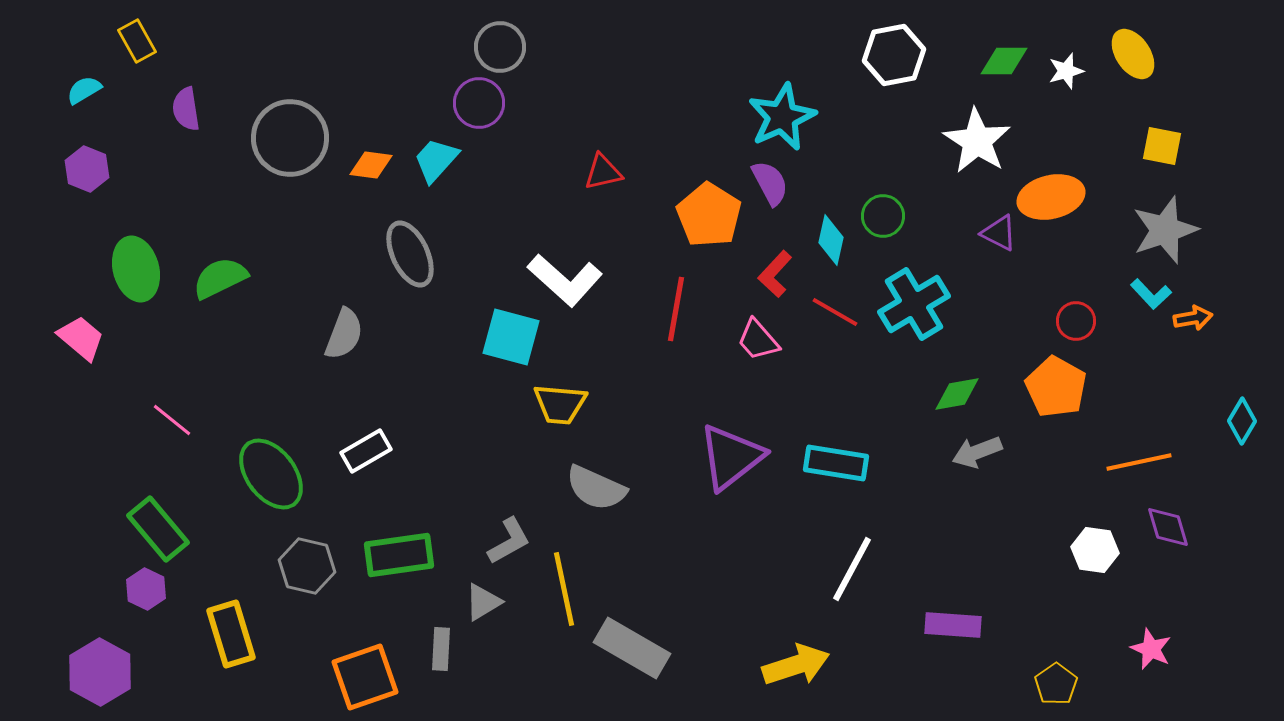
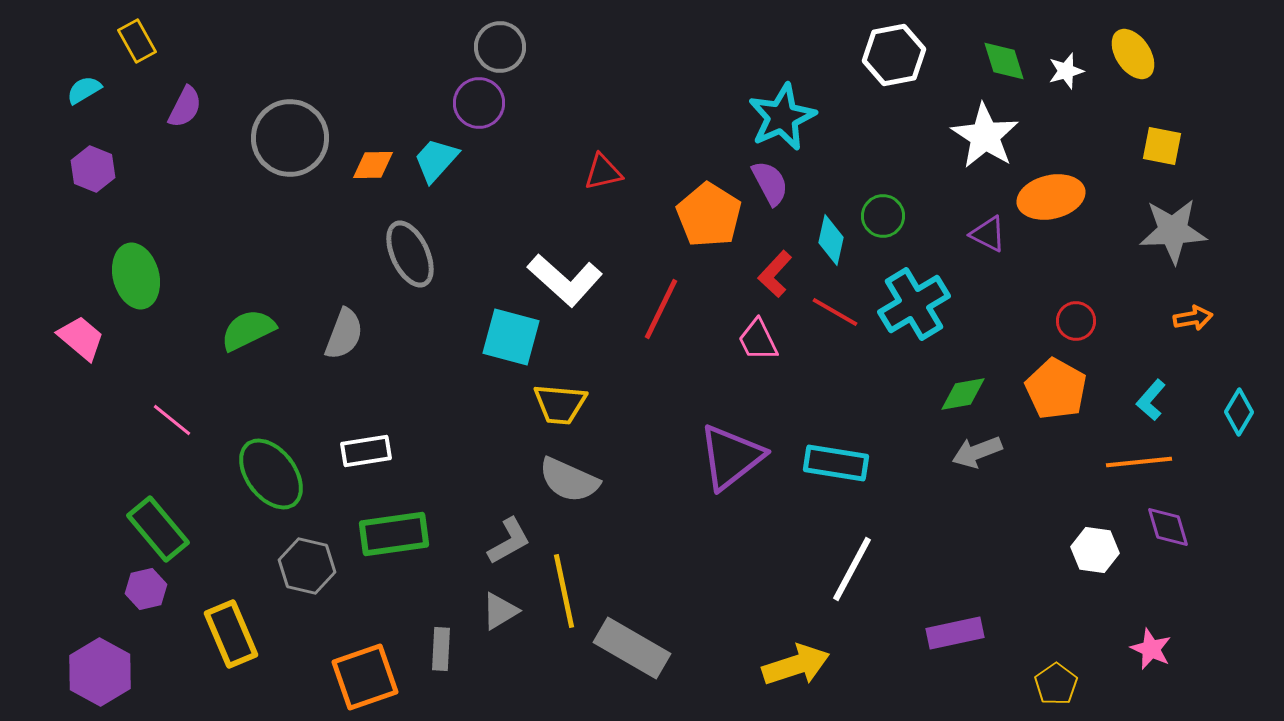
green diamond at (1004, 61): rotated 72 degrees clockwise
purple semicircle at (186, 109): moved 1 px left, 2 px up; rotated 144 degrees counterclockwise
white star at (977, 141): moved 8 px right, 5 px up
orange diamond at (371, 165): moved 2 px right; rotated 9 degrees counterclockwise
purple hexagon at (87, 169): moved 6 px right
gray star at (1165, 230): moved 8 px right, 1 px down; rotated 16 degrees clockwise
purple triangle at (999, 233): moved 11 px left, 1 px down
green ellipse at (136, 269): moved 7 px down
green semicircle at (220, 278): moved 28 px right, 52 px down
cyan L-shape at (1151, 294): moved 106 px down; rotated 84 degrees clockwise
red line at (676, 309): moved 15 px left; rotated 16 degrees clockwise
pink trapezoid at (758, 340): rotated 15 degrees clockwise
orange pentagon at (1056, 387): moved 2 px down
green diamond at (957, 394): moved 6 px right
cyan diamond at (1242, 421): moved 3 px left, 9 px up
white rectangle at (366, 451): rotated 21 degrees clockwise
orange line at (1139, 462): rotated 6 degrees clockwise
gray semicircle at (596, 488): moved 27 px left, 8 px up
green rectangle at (399, 555): moved 5 px left, 21 px up
purple hexagon at (146, 589): rotated 21 degrees clockwise
yellow line at (564, 589): moved 2 px down
gray triangle at (483, 602): moved 17 px right, 9 px down
purple rectangle at (953, 625): moved 2 px right, 8 px down; rotated 16 degrees counterclockwise
yellow rectangle at (231, 634): rotated 6 degrees counterclockwise
